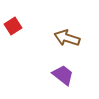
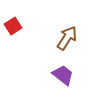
brown arrow: rotated 105 degrees clockwise
